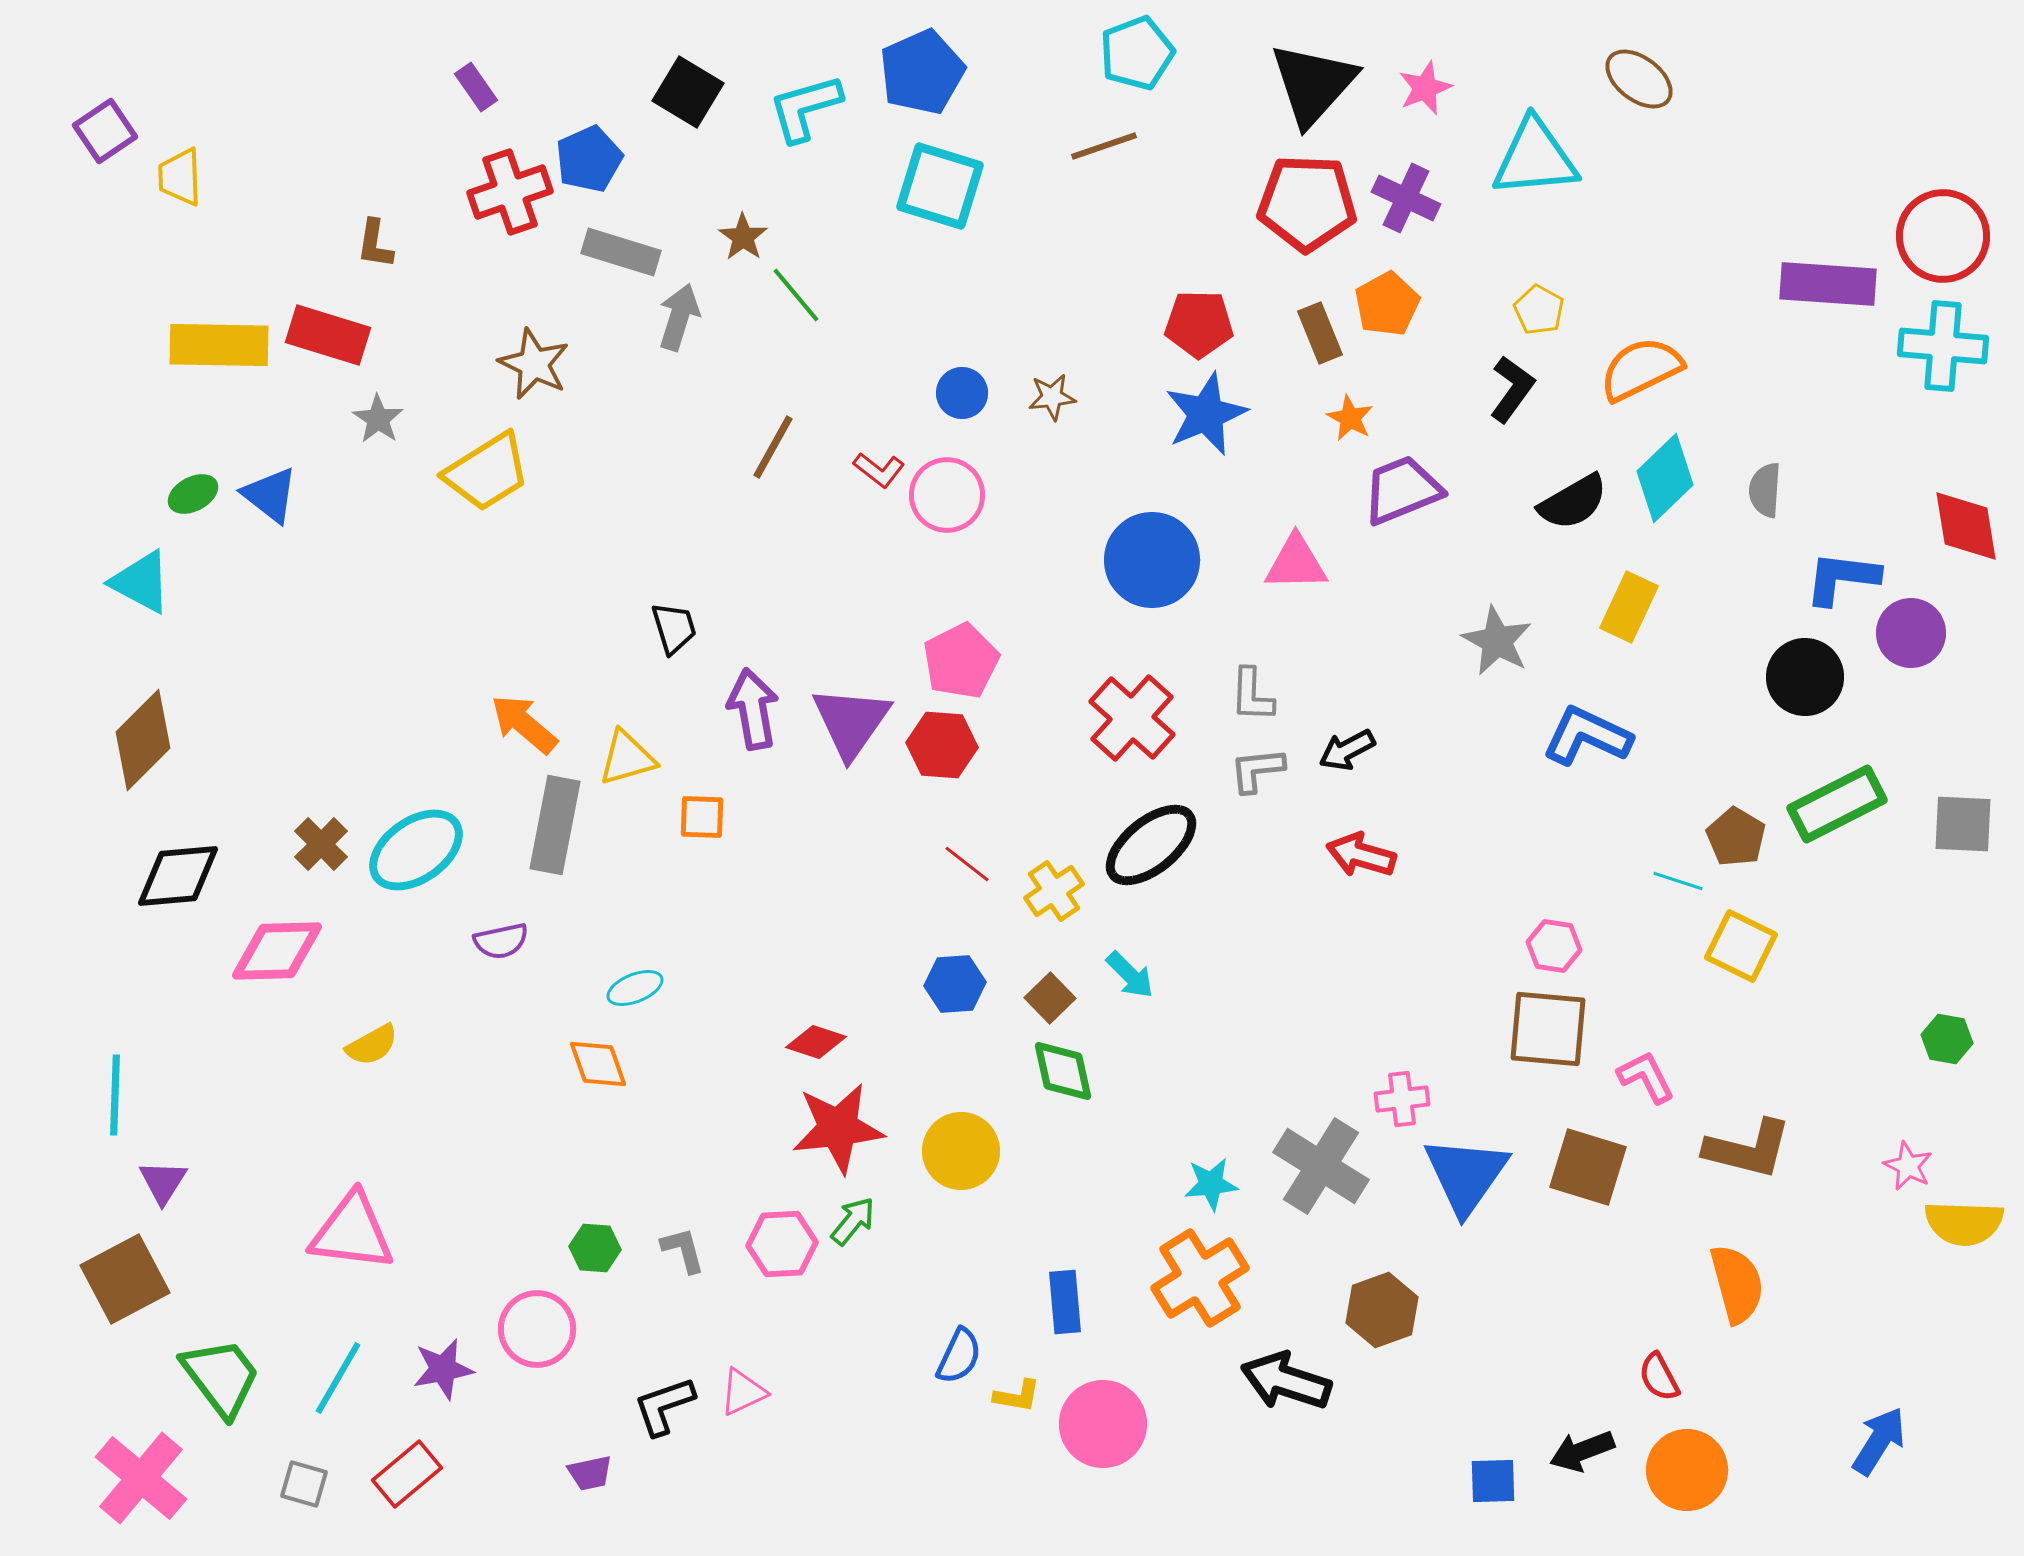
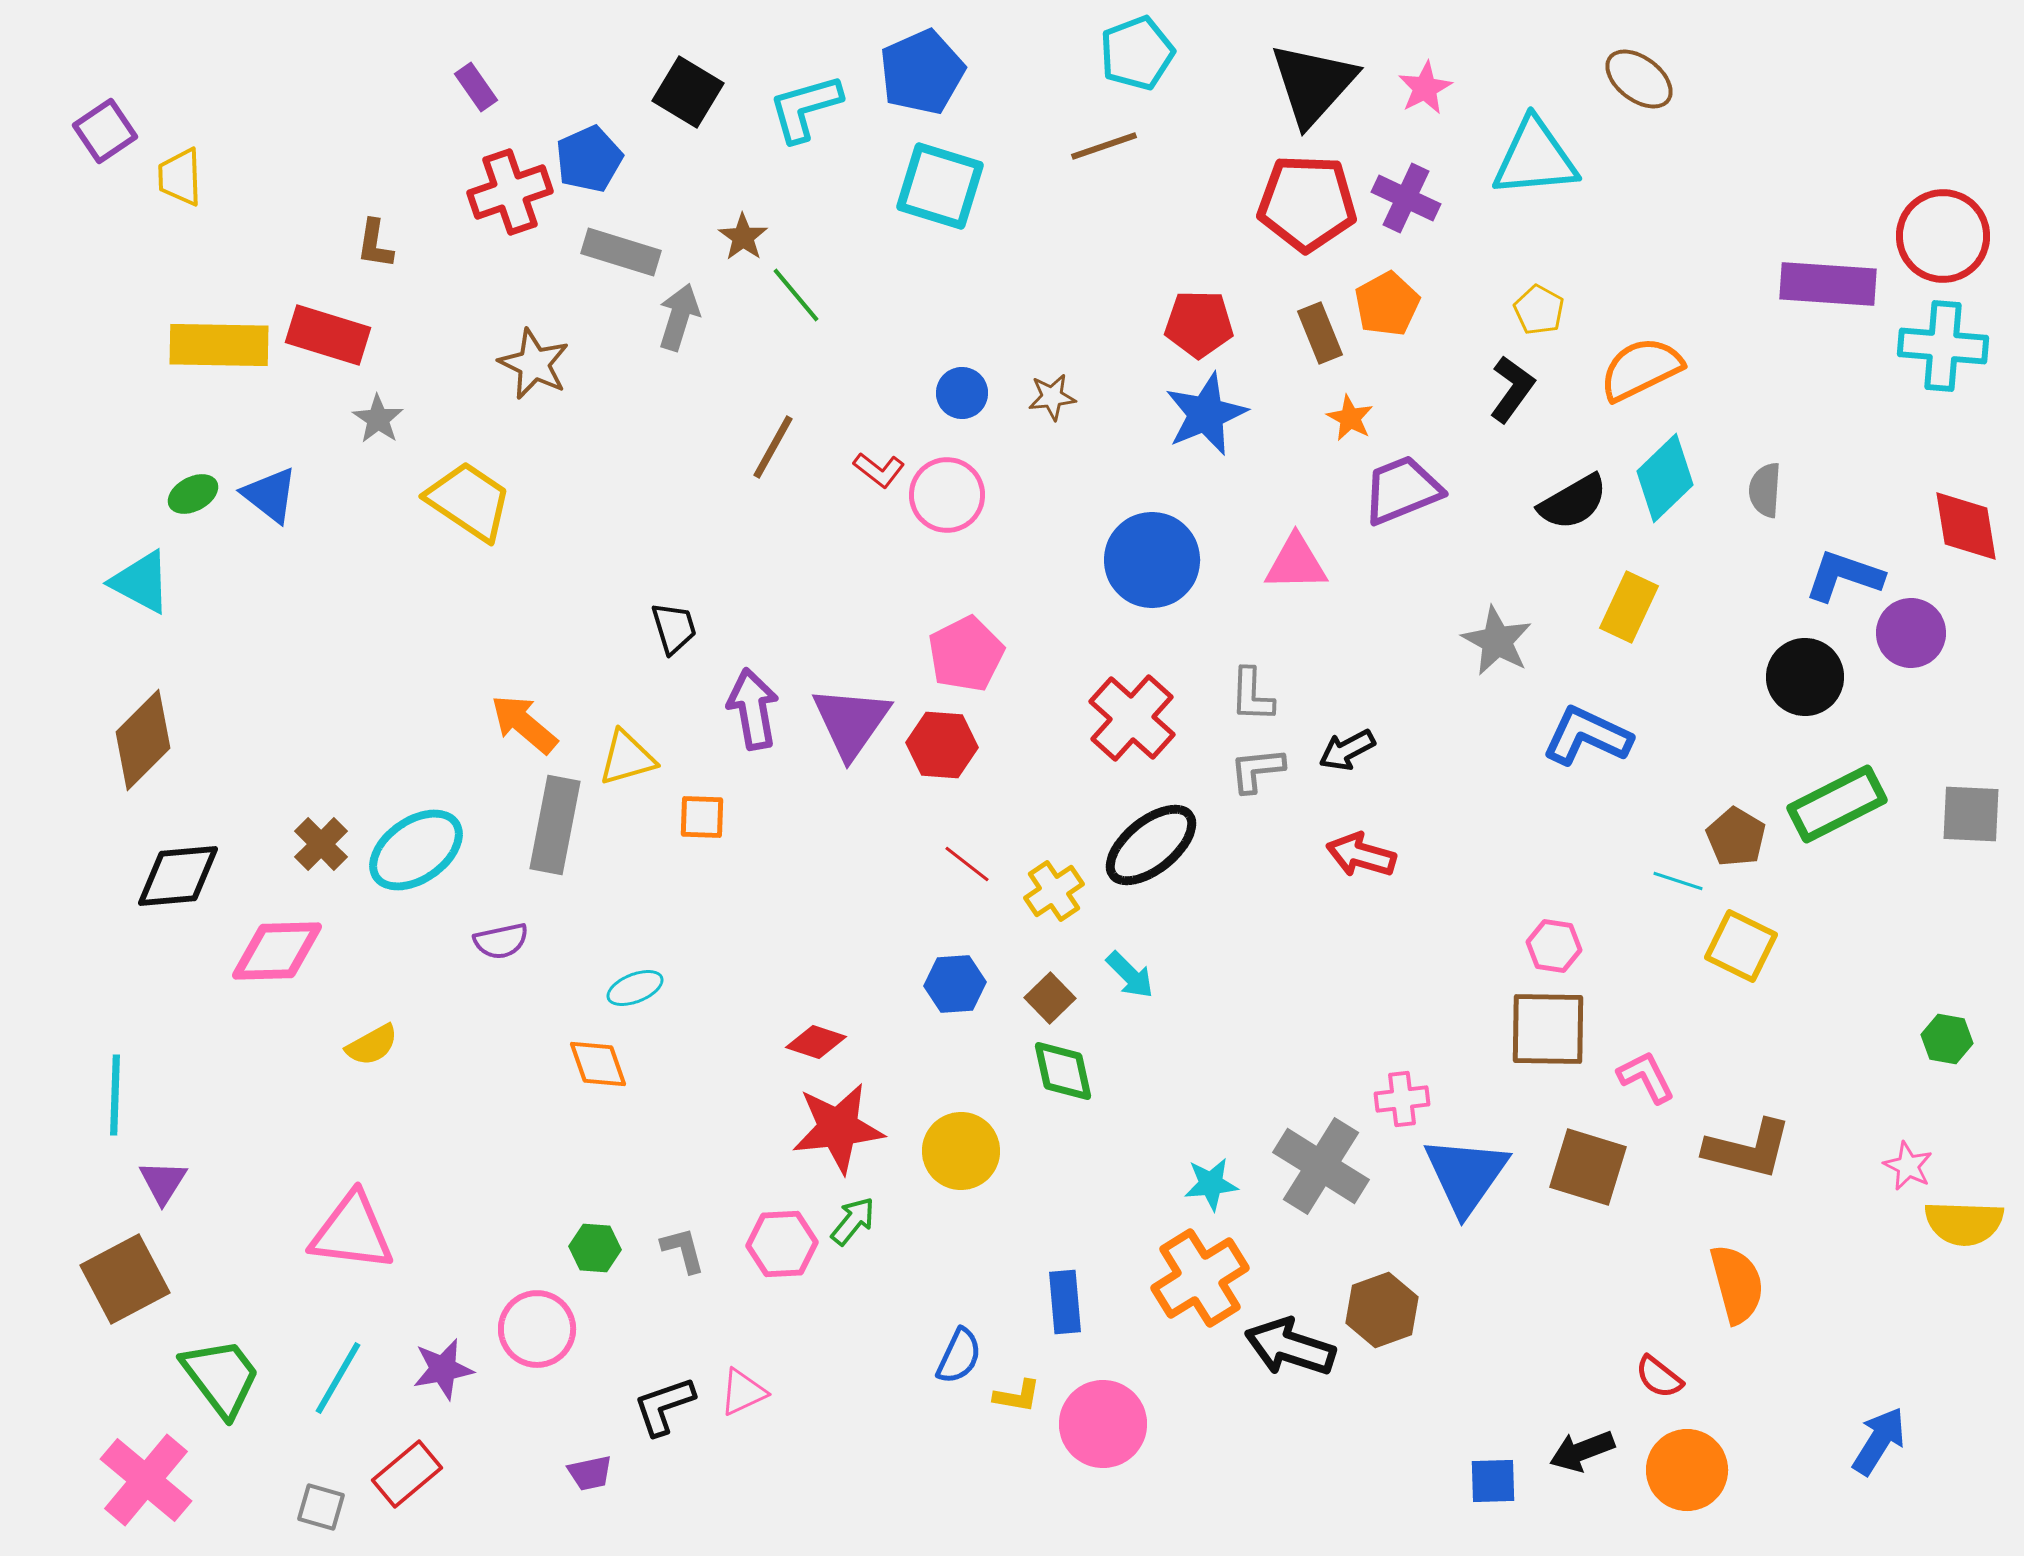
pink star at (1425, 88): rotated 6 degrees counterclockwise
yellow trapezoid at (487, 472): moved 18 px left, 29 px down; rotated 114 degrees counterclockwise
blue L-shape at (1842, 578): moved 2 px right, 2 px up; rotated 12 degrees clockwise
pink pentagon at (961, 661): moved 5 px right, 7 px up
gray square at (1963, 824): moved 8 px right, 10 px up
brown square at (1548, 1029): rotated 4 degrees counterclockwise
red semicircle at (1659, 1377): rotated 24 degrees counterclockwise
black arrow at (1286, 1381): moved 4 px right, 34 px up
pink cross at (141, 1478): moved 5 px right, 2 px down
gray square at (304, 1484): moved 17 px right, 23 px down
